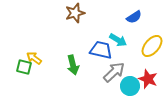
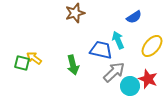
cyan arrow: rotated 144 degrees counterclockwise
green square: moved 2 px left, 4 px up
